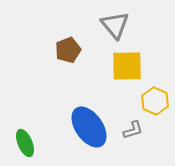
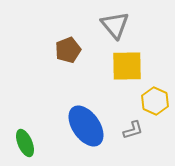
blue ellipse: moved 3 px left, 1 px up
